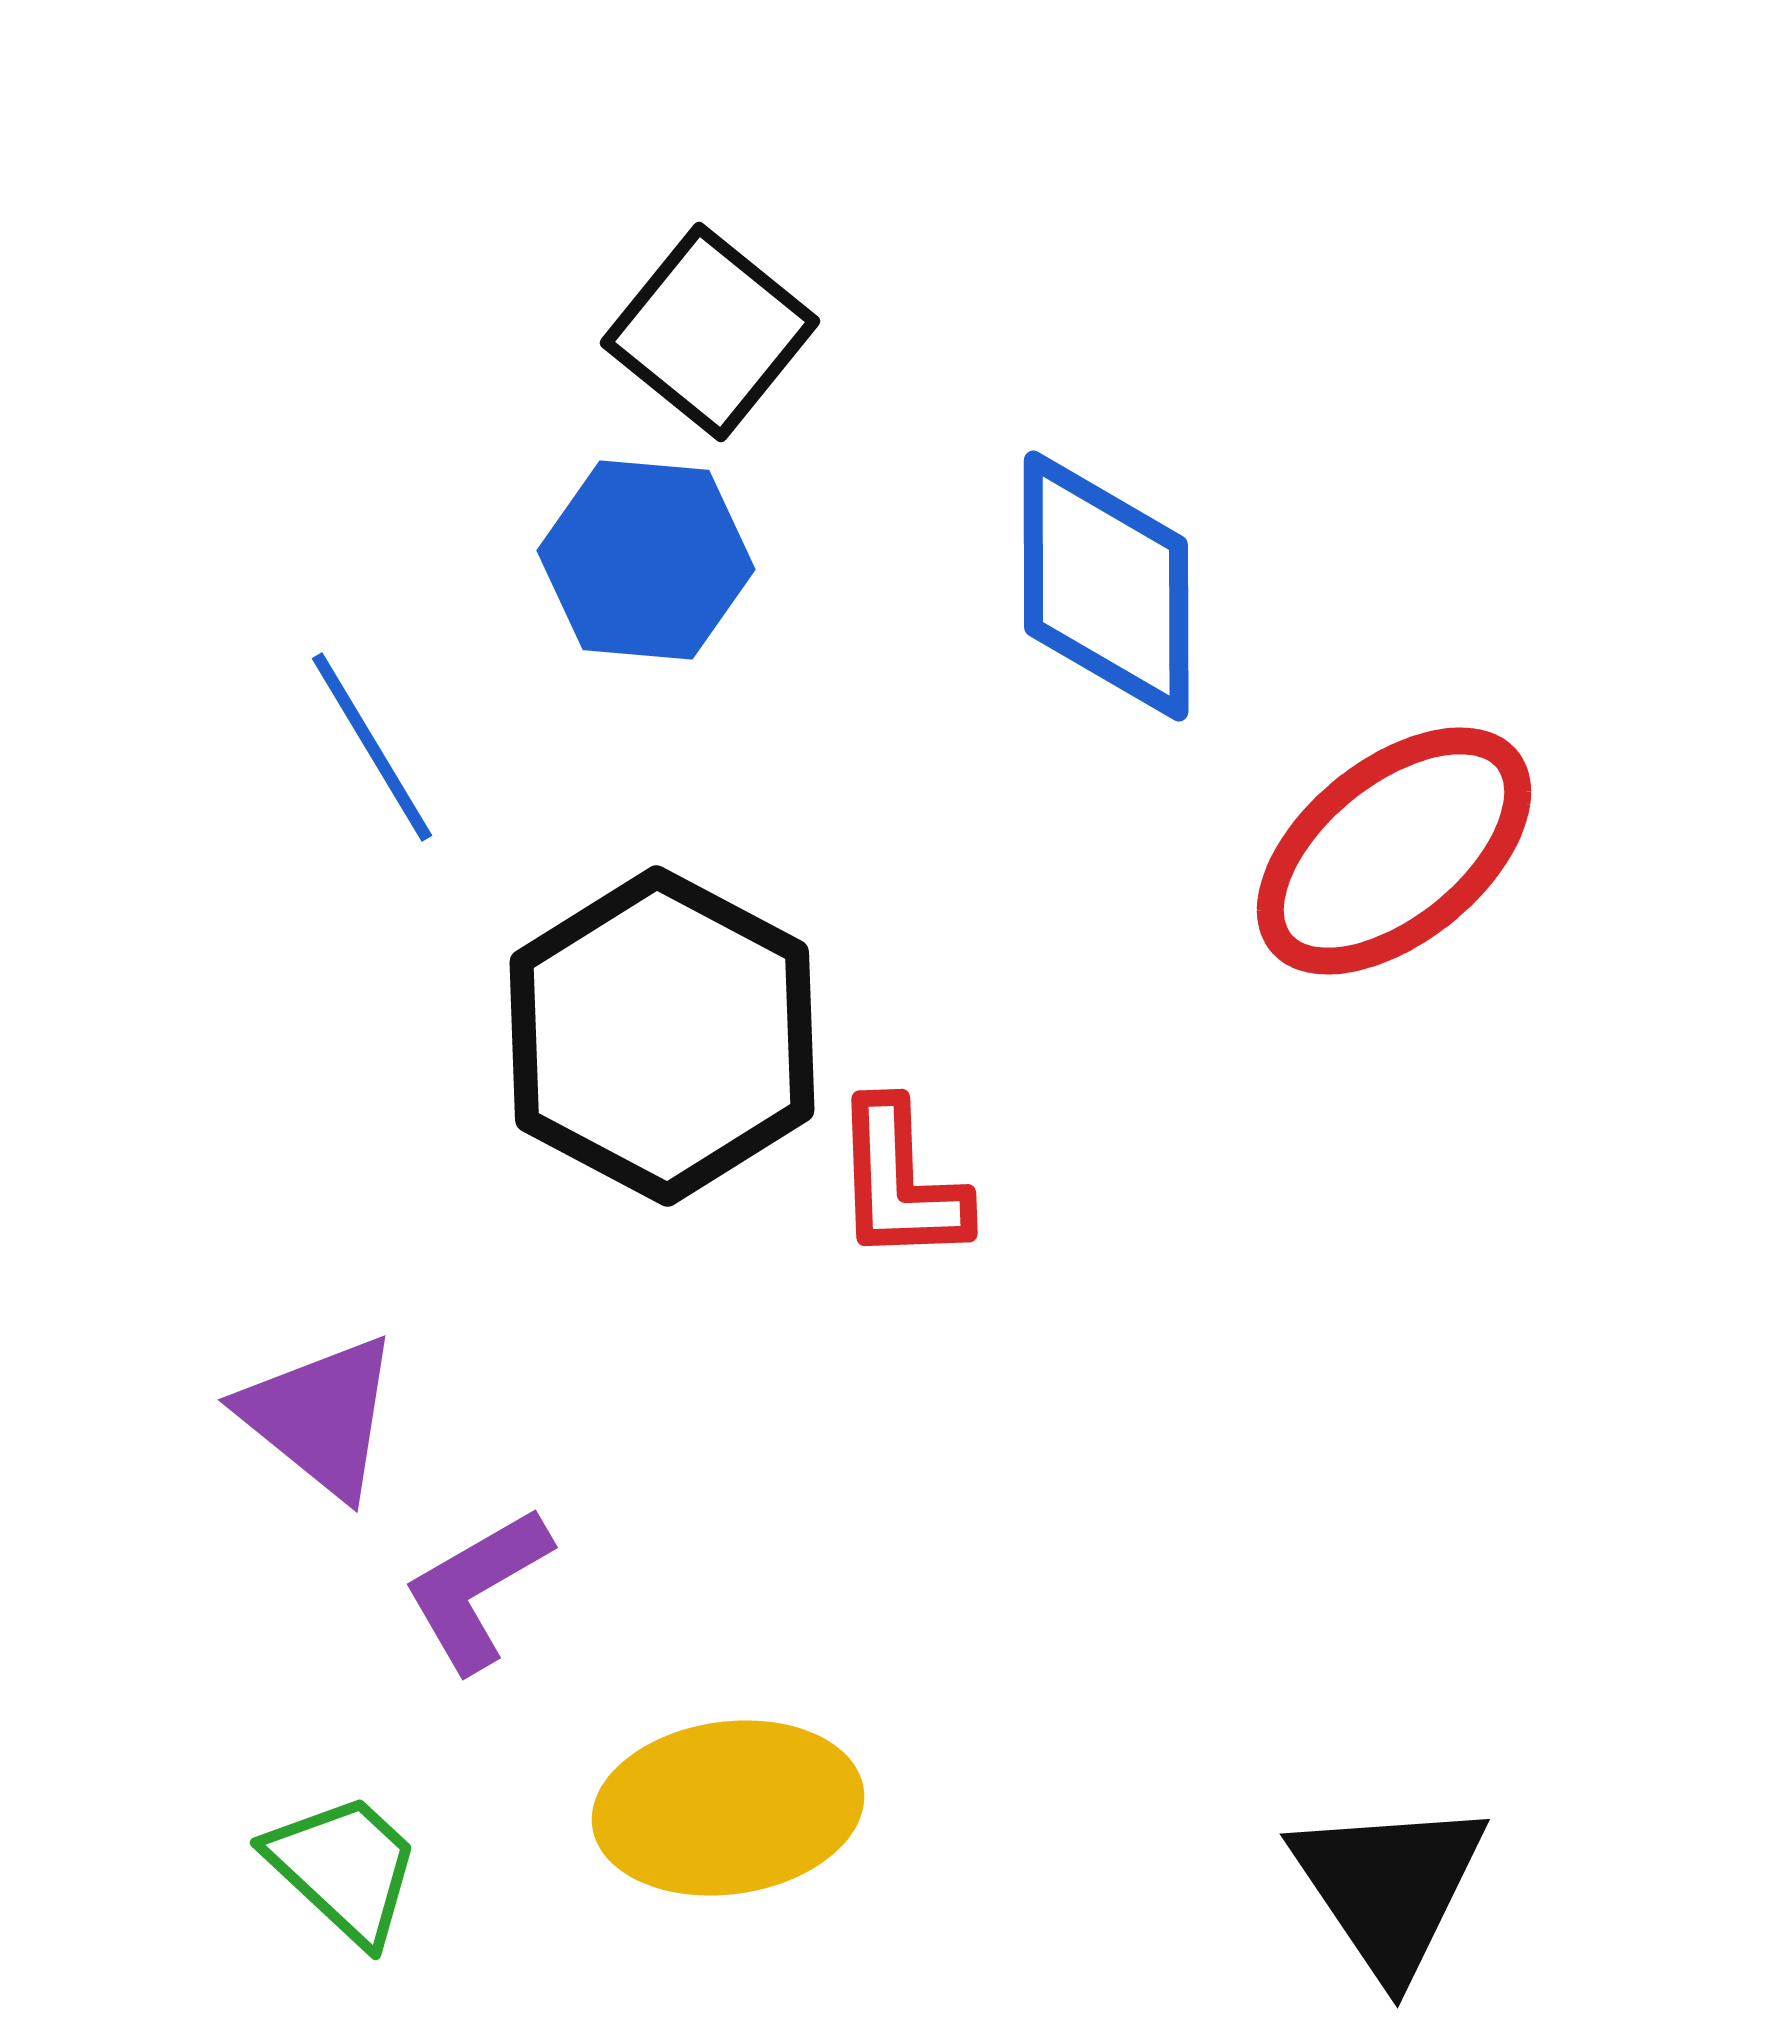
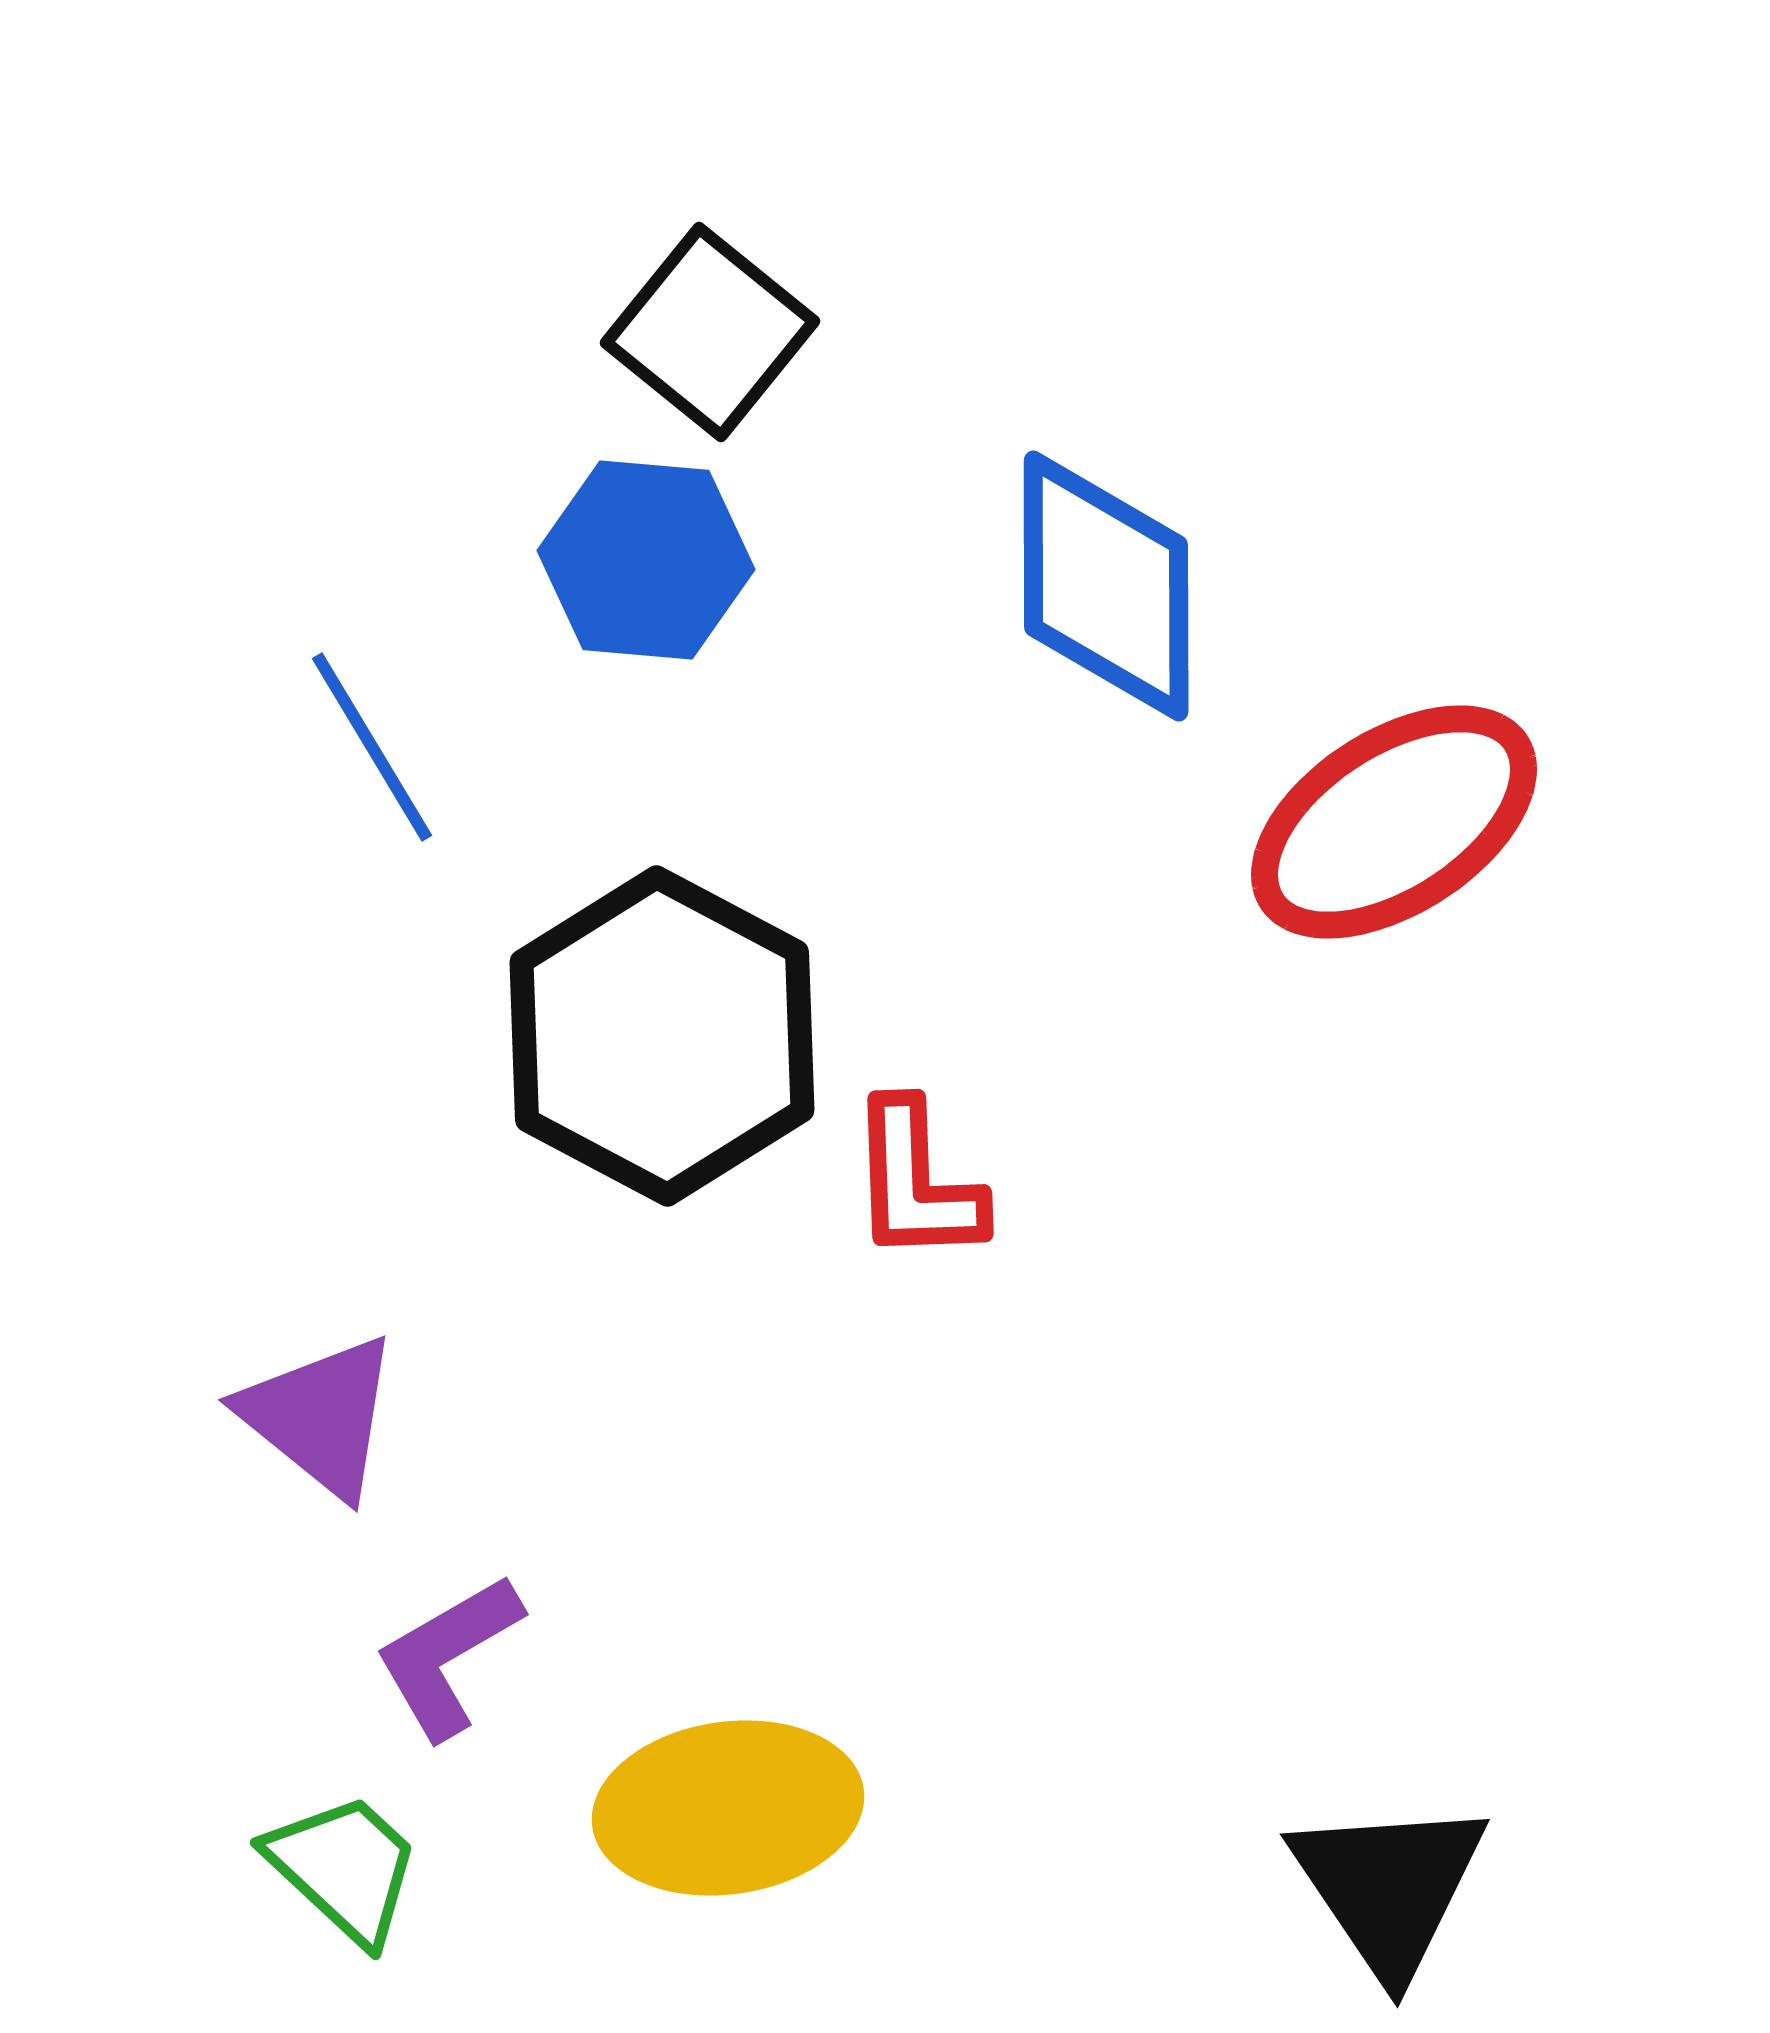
red ellipse: moved 29 px up; rotated 6 degrees clockwise
red L-shape: moved 16 px right
purple L-shape: moved 29 px left, 67 px down
